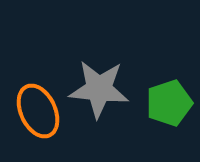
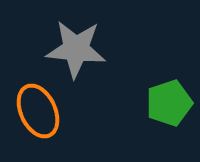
gray star: moved 23 px left, 40 px up
